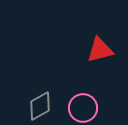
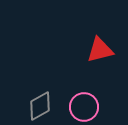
pink circle: moved 1 px right, 1 px up
